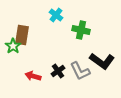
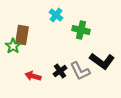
black cross: moved 2 px right
